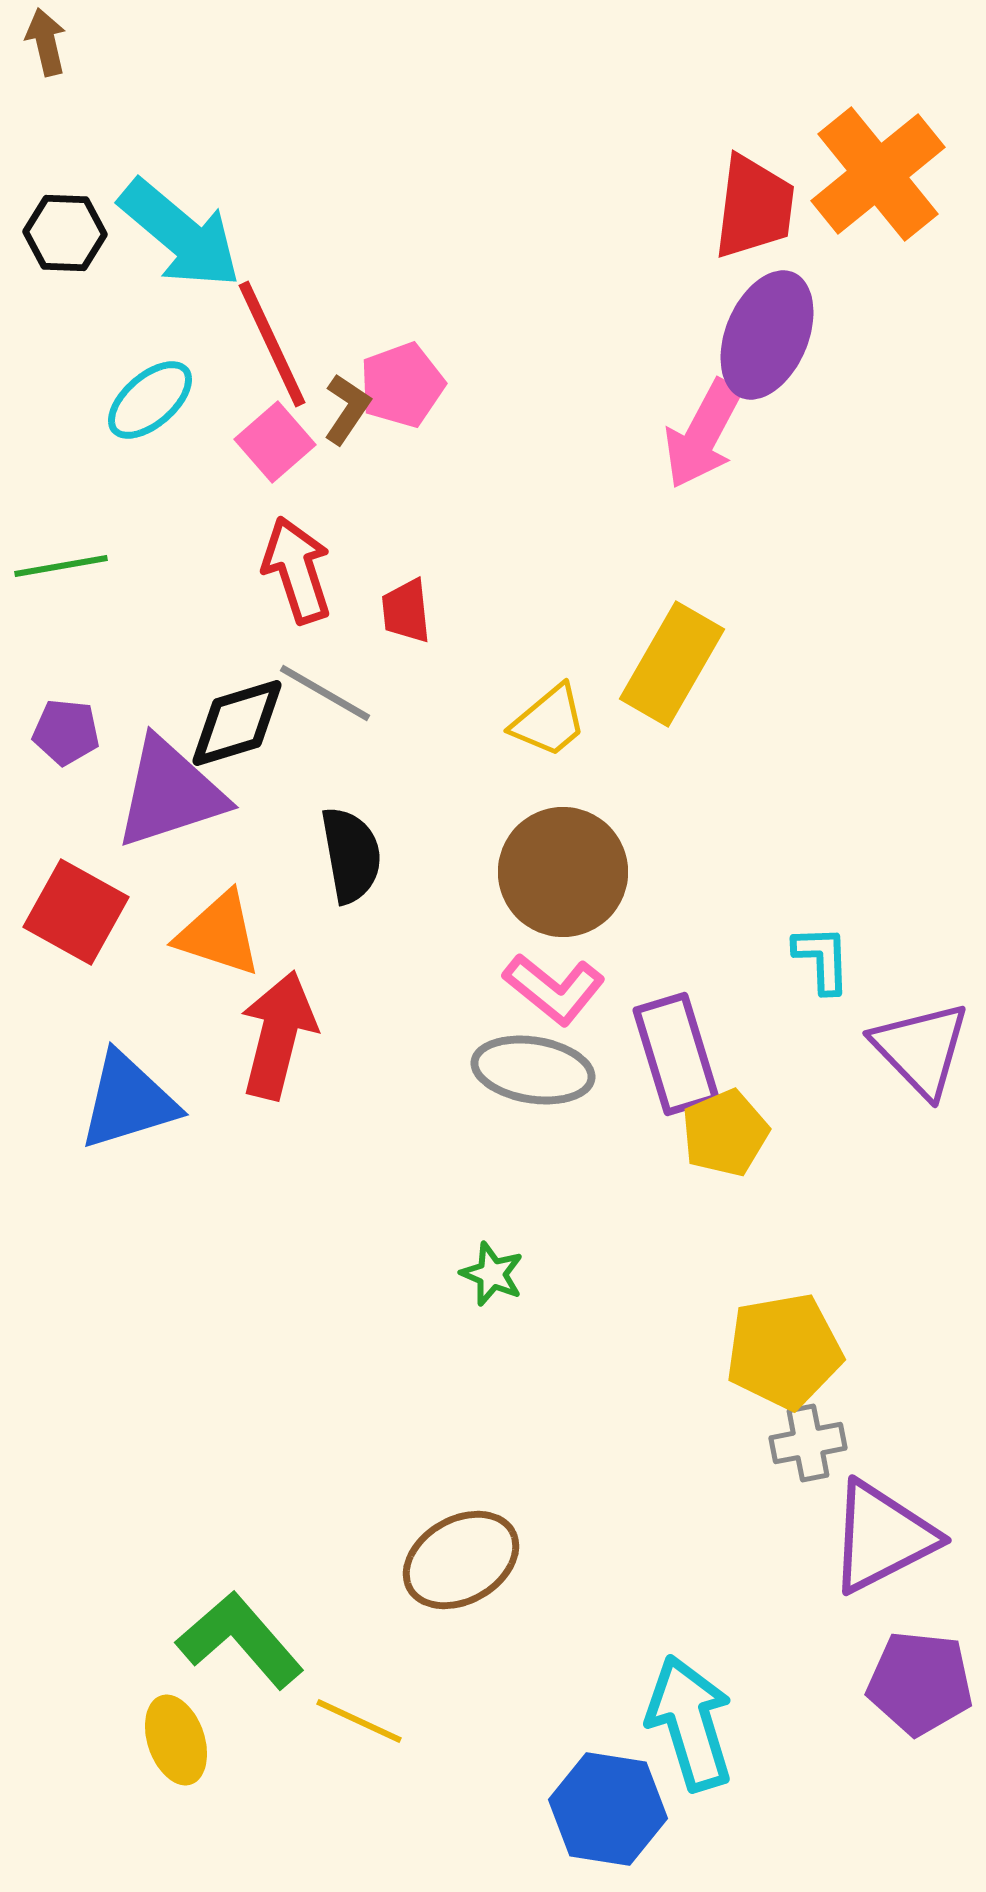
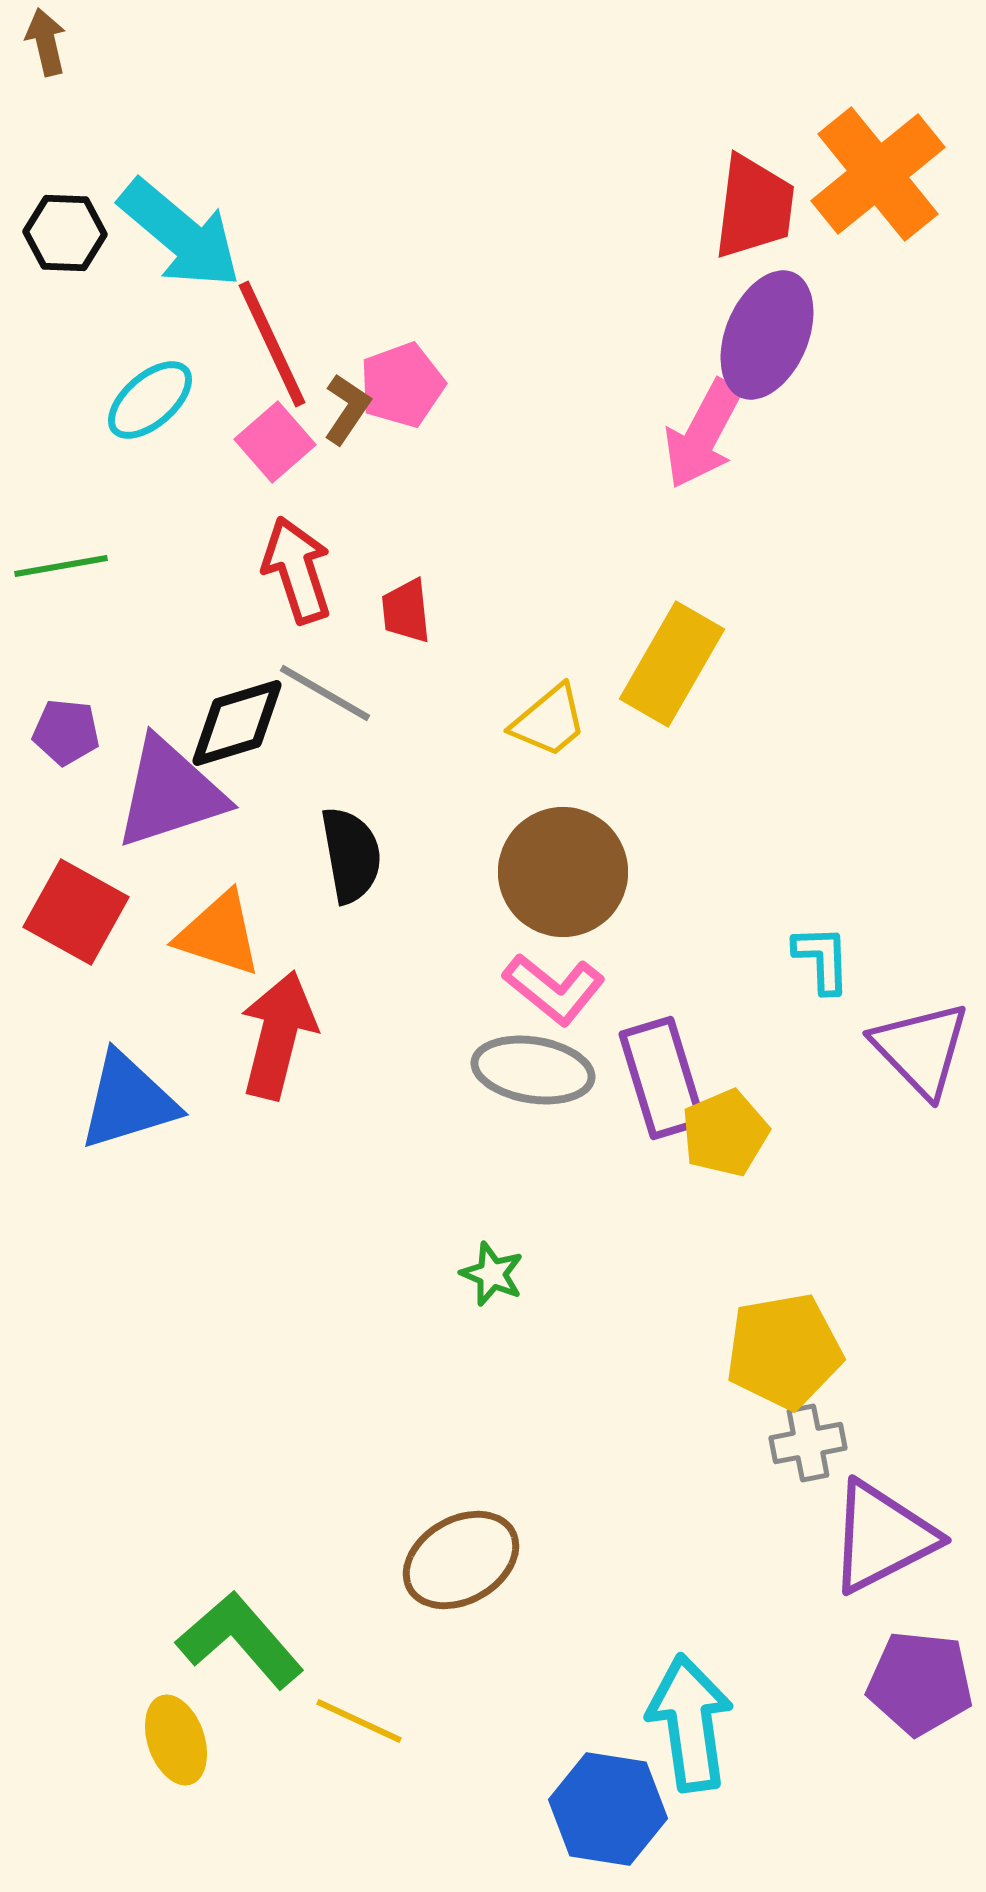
purple rectangle at (676, 1054): moved 14 px left, 24 px down
cyan arrow at (690, 1723): rotated 9 degrees clockwise
